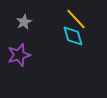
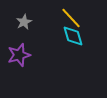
yellow line: moved 5 px left, 1 px up
